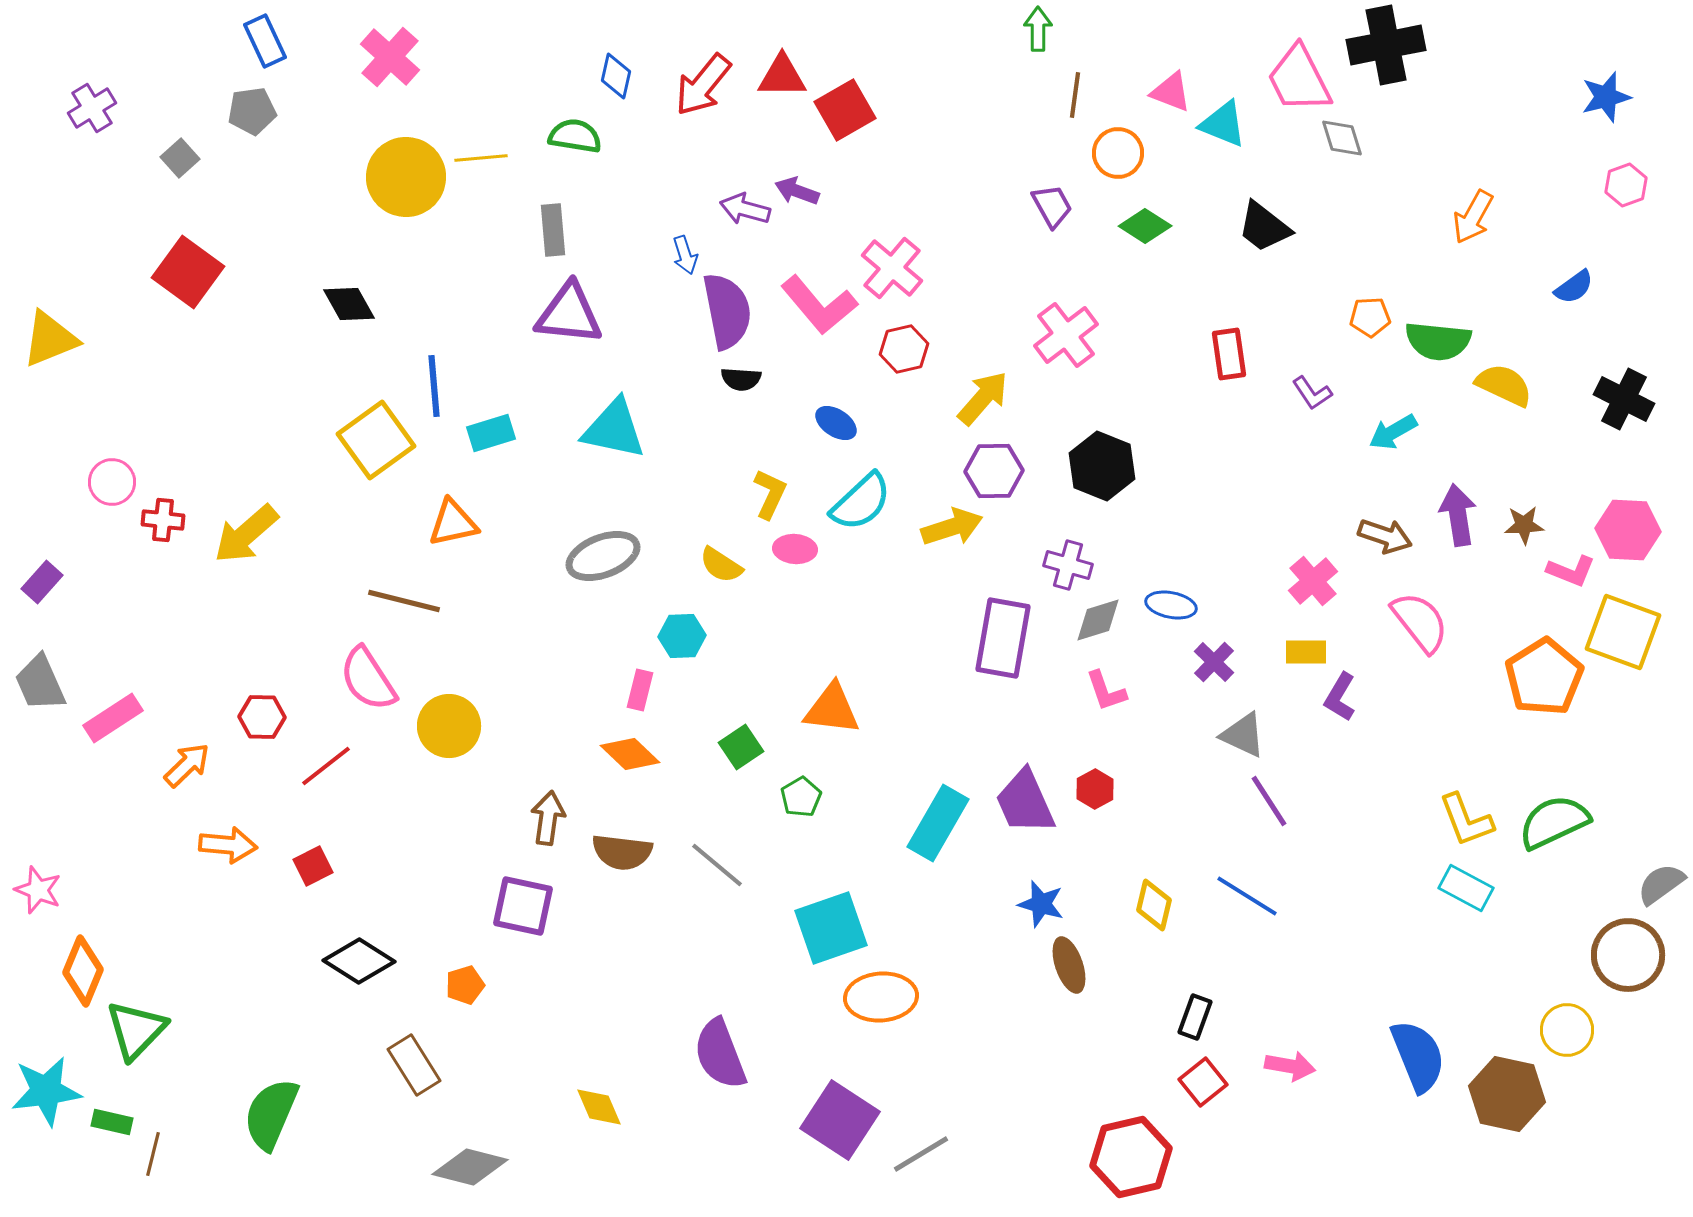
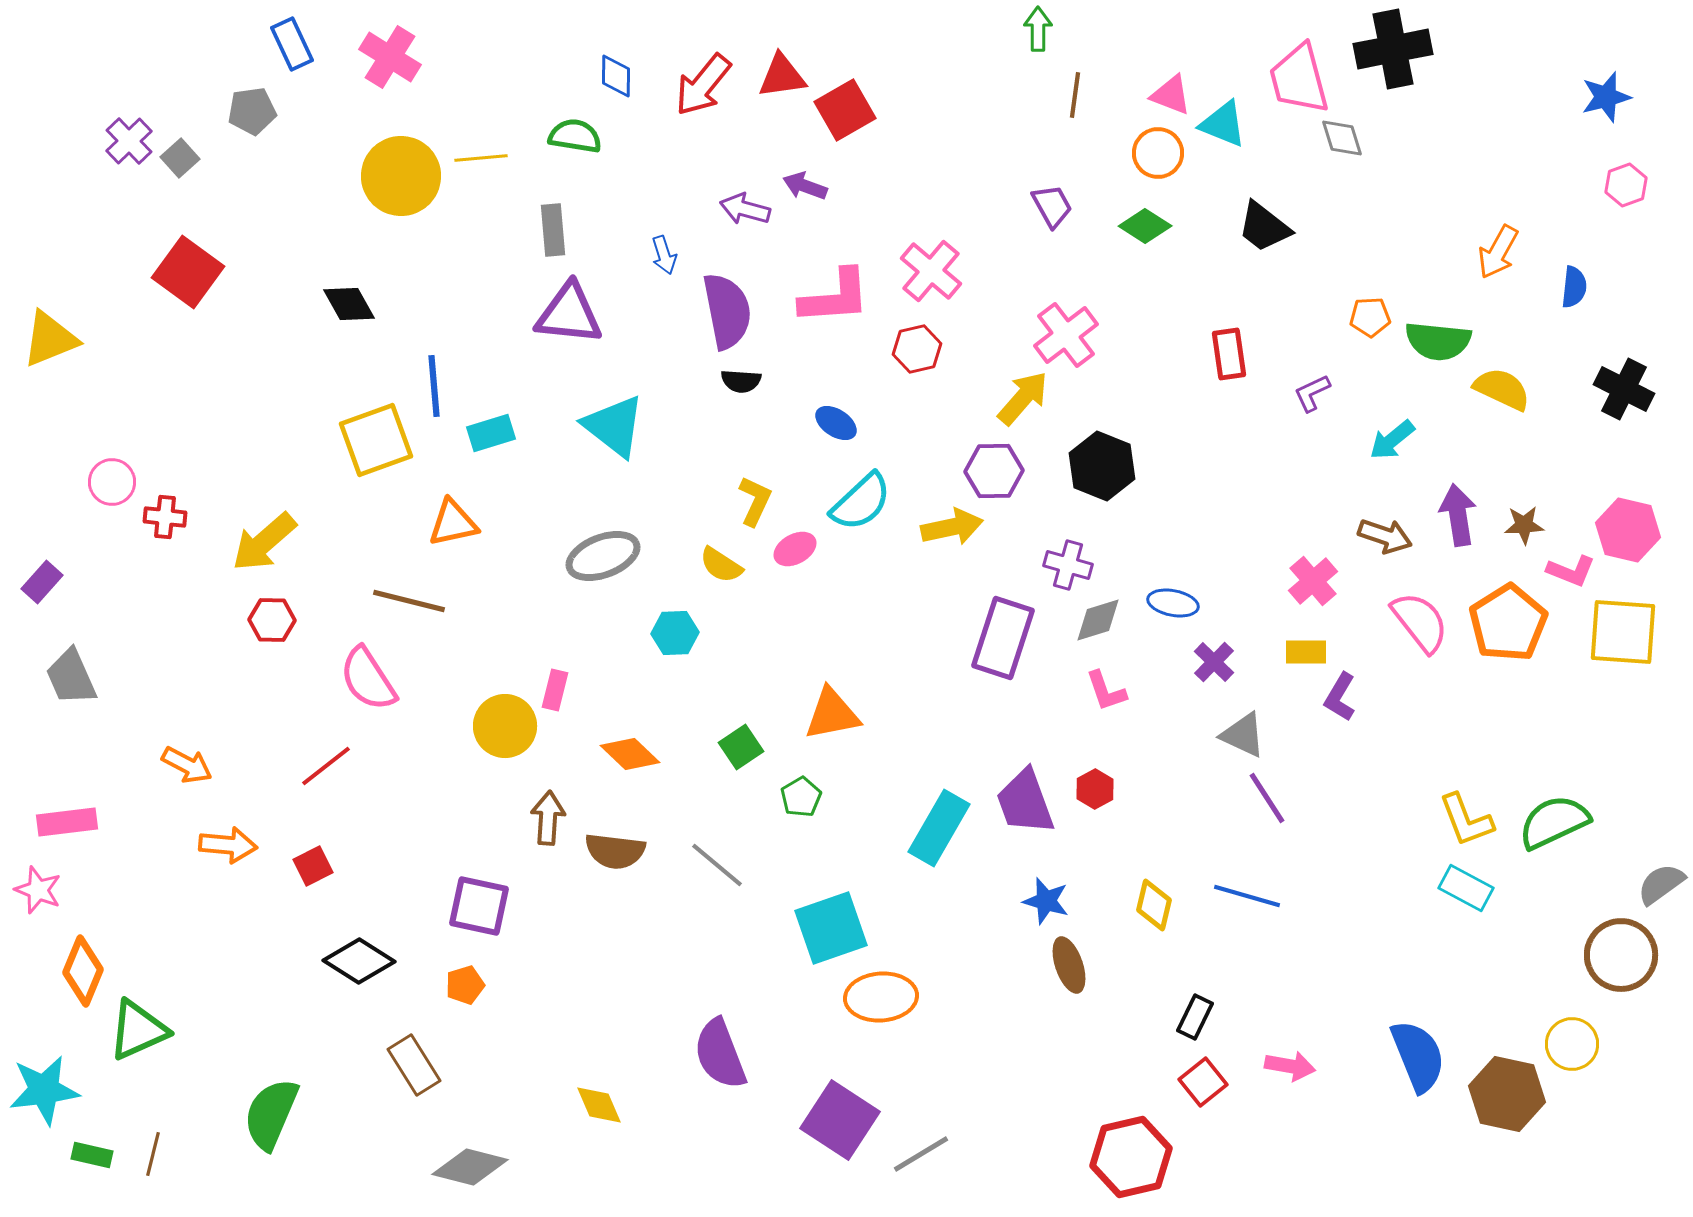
blue rectangle at (265, 41): moved 27 px right, 3 px down
black cross at (1386, 45): moved 7 px right, 4 px down
pink cross at (390, 57): rotated 10 degrees counterclockwise
blue diamond at (616, 76): rotated 12 degrees counterclockwise
red triangle at (782, 76): rotated 8 degrees counterclockwise
pink trapezoid at (1299, 79): rotated 12 degrees clockwise
pink triangle at (1171, 92): moved 3 px down
purple cross at (92, 108): moved 37 px right, 33 px down; rotated 12 degrees counterclockwise
orange circle at (1118, 153): moved 40 px right
yellow circle at (406, 177): moved 5 px left, 1 px up
purple arrow at (797, 191): moved 8 px right, 5 px up
orange arrow at (1473, 217): moved 25 px right, 35 px down
blue arrow at (685, 255): moved 21 px left
pink cross at (892, 268): moved 39 px right, 3 px down
blue semicircle at (1574, 287): rotated 48 degrees counterclockwise
pink L-shape at (819, 305): moved 16 px right, 8 px up; rotated 54 degrees counterclockwise
red hexagon at (904, 349): moved 13 px right
black semicircle at (741, 379): moved 2 px down
yellow semicircle at (1504, 385): moved 2 px left, 4 px down
purple L-shape at (1312, 393): rotated 99 degrees clockwise
yellow arrow at (983, 398): moved 40 px right
black cross at (1624, 399): moved 10 px up
cyan triangle at (614, 429): moved 3 px up; rotated 26 degrees clockwise
cyan arrow at (1393, 432): moved 1 px left, 8 px down; rotated 9 degrees counterclockwise
yellow square at (376, 440): rotated 16 degrees clockwise
yellow L-shape at (770, 494): moved 15 px left, 7 px down
red cross at (163, 520): moved 2 px right, 3 px up
yellow arrow at (952, 527): rotated 6 degrees clockwise
pink hexagon at (1628, 530): rotated 10 degrees clockwise
yellow arrow at (246, 534): moved 18 px right, 8 px down
pink ellipse at (795, 549): rotated 33 degrees counterclockwise
brown line at (404, 601): moved 5 px right
blue ellipse at (1171, 605): moved 2 px right, 2 px up
yellow square at (1623, 632): rotated 16 degrees counterclockwise
cyan hexagon at (682, 636): moved 7 px left, 3 px up
purple rectangle at (1003, 638): rotated 8 degrees clockwise
orange pentagon at (1544, 677): moved 36 px left, 54 px up
gray trapezoid at (40, 683): moved 31 px right, 6 px up
pink rectangle at (640, 690): moved 85 px left
orange triangle at (832, 709): moved 5 px down; rotated 18 degrees counterclockwise
red hexagon at (262, 717): moved 10 px right, 97 px up
pink rectangle at (113, 718): moved 46 px left, 104 px down; rotated 26 degrees clockwise
yellow circle at (449, 726): moved 56 px right
orange arrow at (187, 765): rotated 72 degrees clockwise
purple line at (1269, 801): moved 2 px left, 3 px up
purple trapezoid at (1025, 802): rotated 4 degrees clockwise
brown arrow at (548, 818): rotated 4 degrees counterclockwise
cyan rectangle at (938, 823): moved 1 px right, 5 px down
brown semicircle at (622, 852): moved 7 px left, 1 px up
blue line at (1247, 896): rotated 16 degrees counterclockwise
blue star at (1041, 904): moved 5 px right, 3 px up
purple square at (523, 906): moved 44 px left
brown circle at (1628, 955): moved 7 px left
black rectangle at (1195, 1017): rotated 6 degrees clockwise
green triangle at (136, 1030): moved 2 px right; rotated 22 degrees clockwise
yellow circle at (1567, 1030): moved 5 px right, 14 px down
cyan star at (46, 1091): moved 2 px left, 1 px up
yellow diamond at (599, 1107): moved 2 px up
green rectangle at (112, 1122): moved 20 px left, 33 px down
